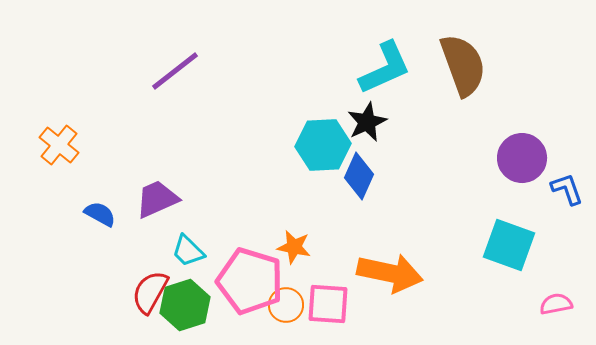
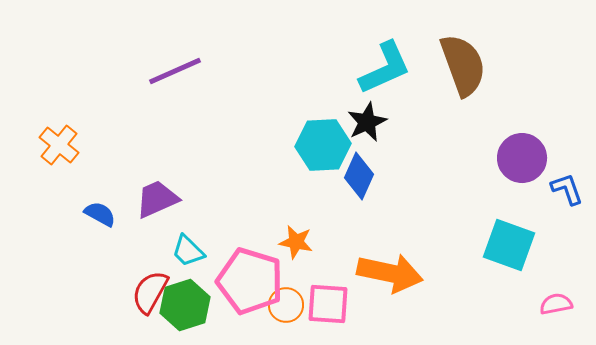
purple line: rotated 14 degrees clockwise
orange star: moved 2 px right, 5 px up
